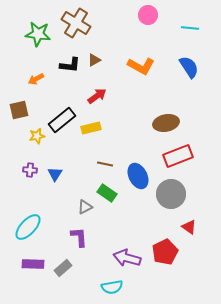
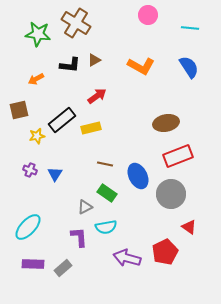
purple cross: rotated 16 degrees clockwise
cyan semicircle: moved 6 px left, 60 px up
